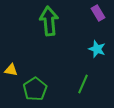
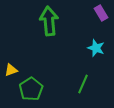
purple rectangle: moved 3 px right
cyan star: moved 1 px left, 1 px up
yellow triangle: rotated 32 degrees counterclockwise
green pentagon: moved 4 px left
